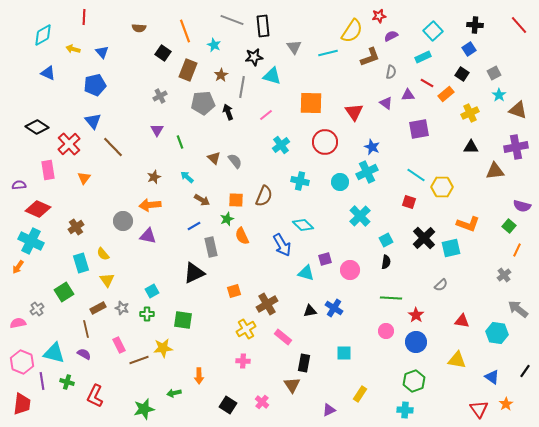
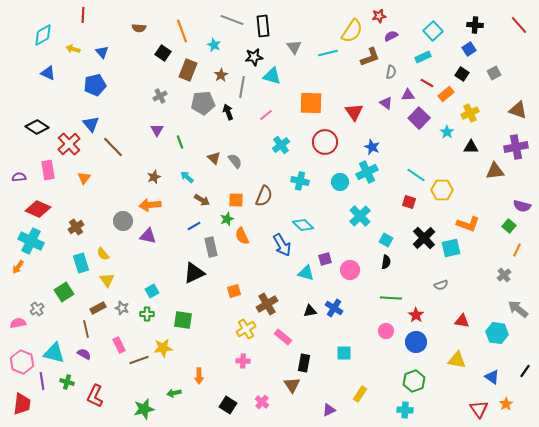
red line at (84, 17): moved 1 px left, 2 px up
orange line at (185, 31): moved 3 px left
cyan star at (499, 95): moved 52 px left, 37 px down
blue triangle at (93, 121): moved 2 px left, 3 px down
purple square at (419, 129): moved 11 px up; rotated 35 degrees counterclockwise
purple semicircle at (19, 185): moved 8 px up
yellow hexagon at (442, 187): moved 3 px down
cyan square at (386, 240): rotated 32 degrees counterclockwise
gray semicircle at (441, 285): rotated 24 degrees clockwise
